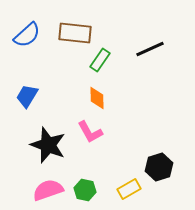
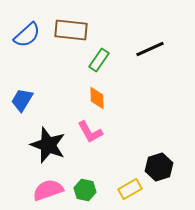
brown rectangle: moved 4 px left, 3 px up
green rectangle: moved 1 px left
blue trapezoid: moved 5 px left, 4 px down
yellow rectangle: moved 1 px right
